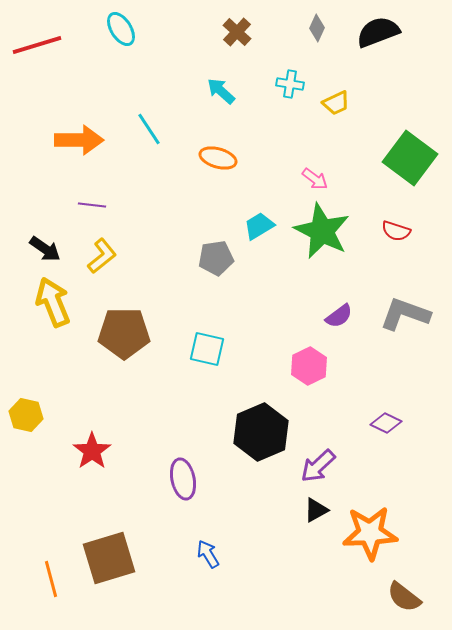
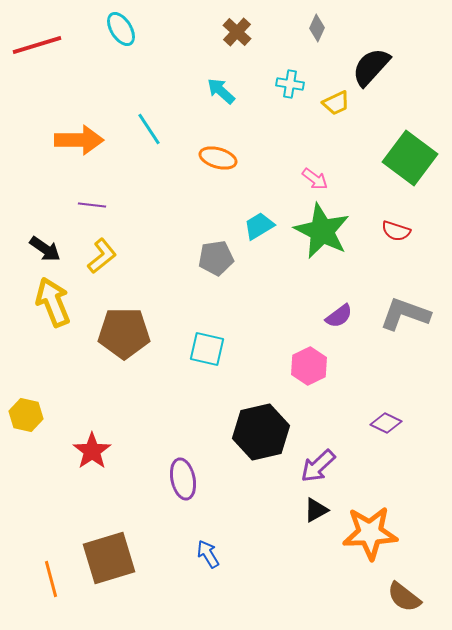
black semicircle: moved 7 px left, 35 px down; rotated 27 degrees counterclockwise
black hexagon: rotated 10 degrees clockwise
